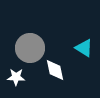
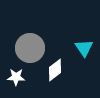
cyan triangle: rotated 24 degrees clockwise
white diamond: rotated 65 degrees clockwise
